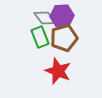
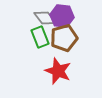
purple hexagon: rotated 10 degrees clockwise
